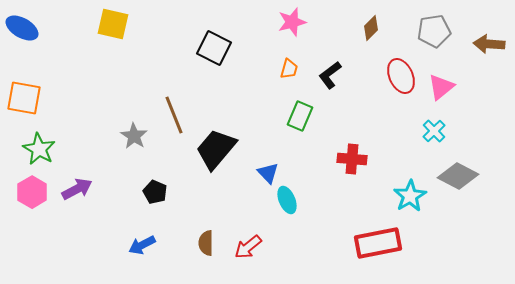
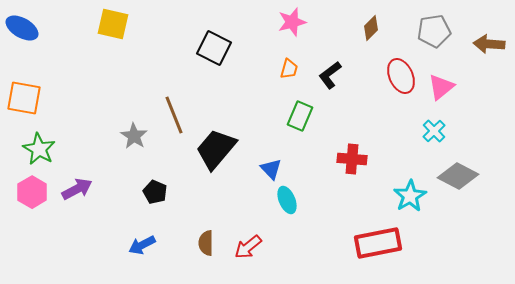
blue triangle: moved 3 px right, 4 px up
